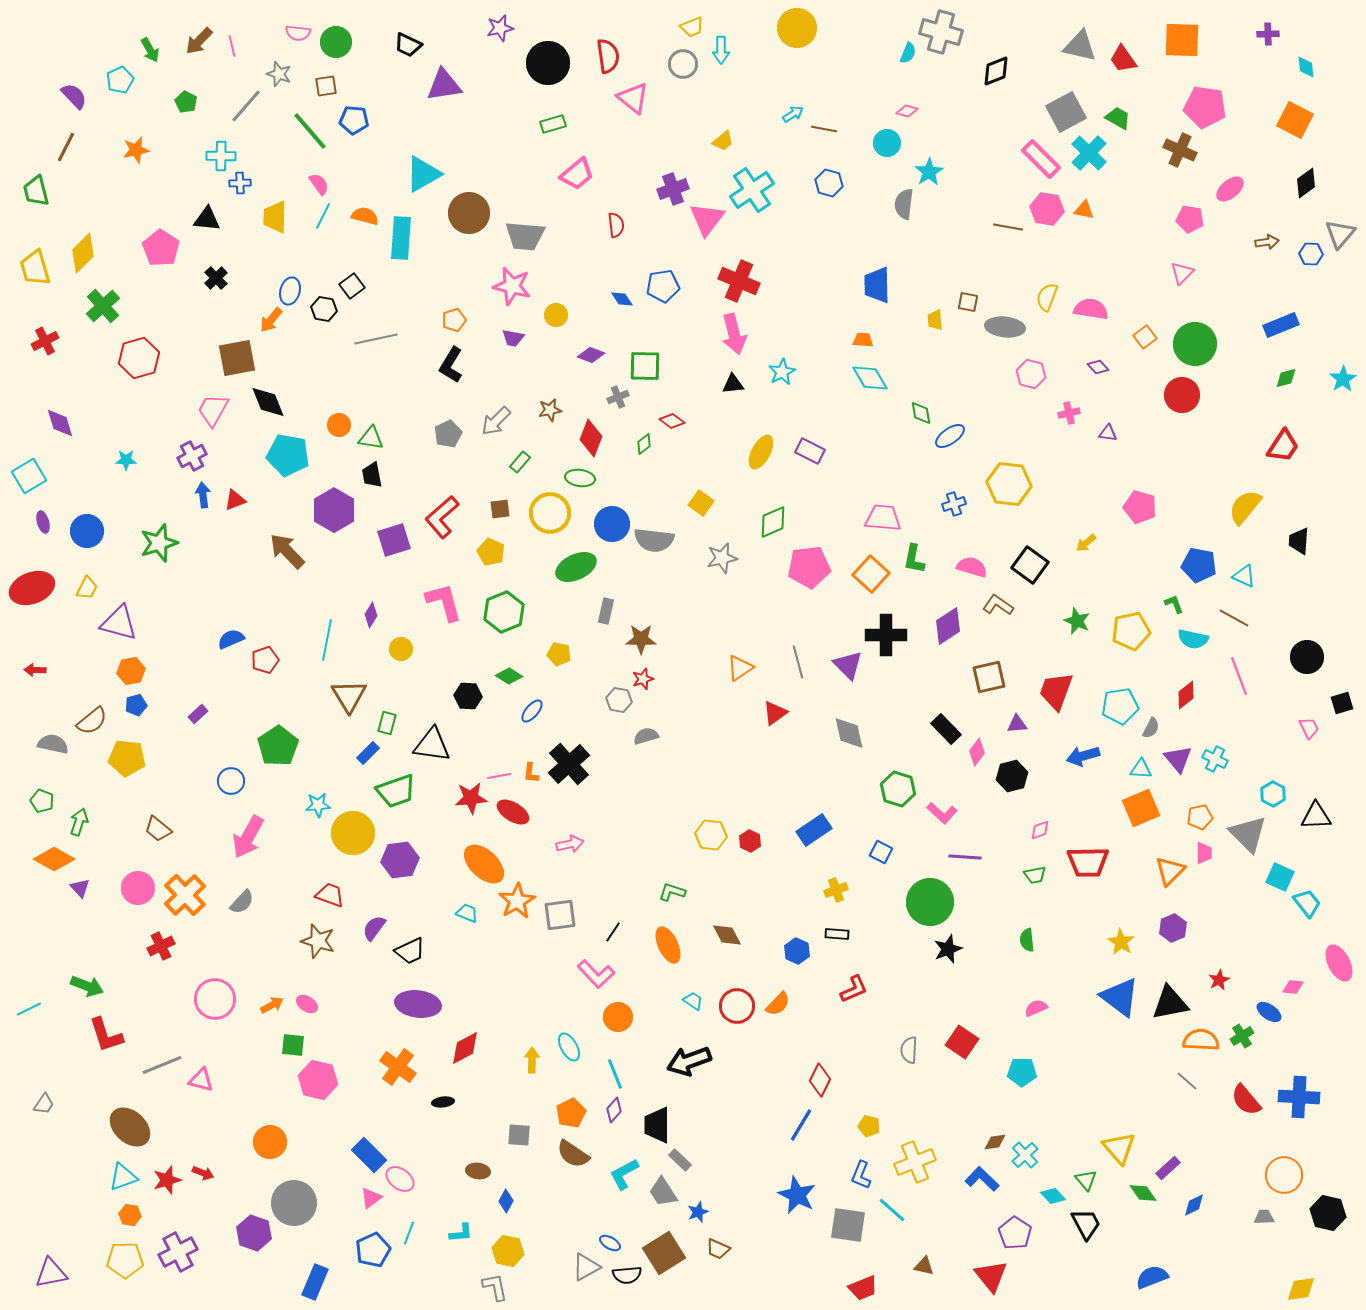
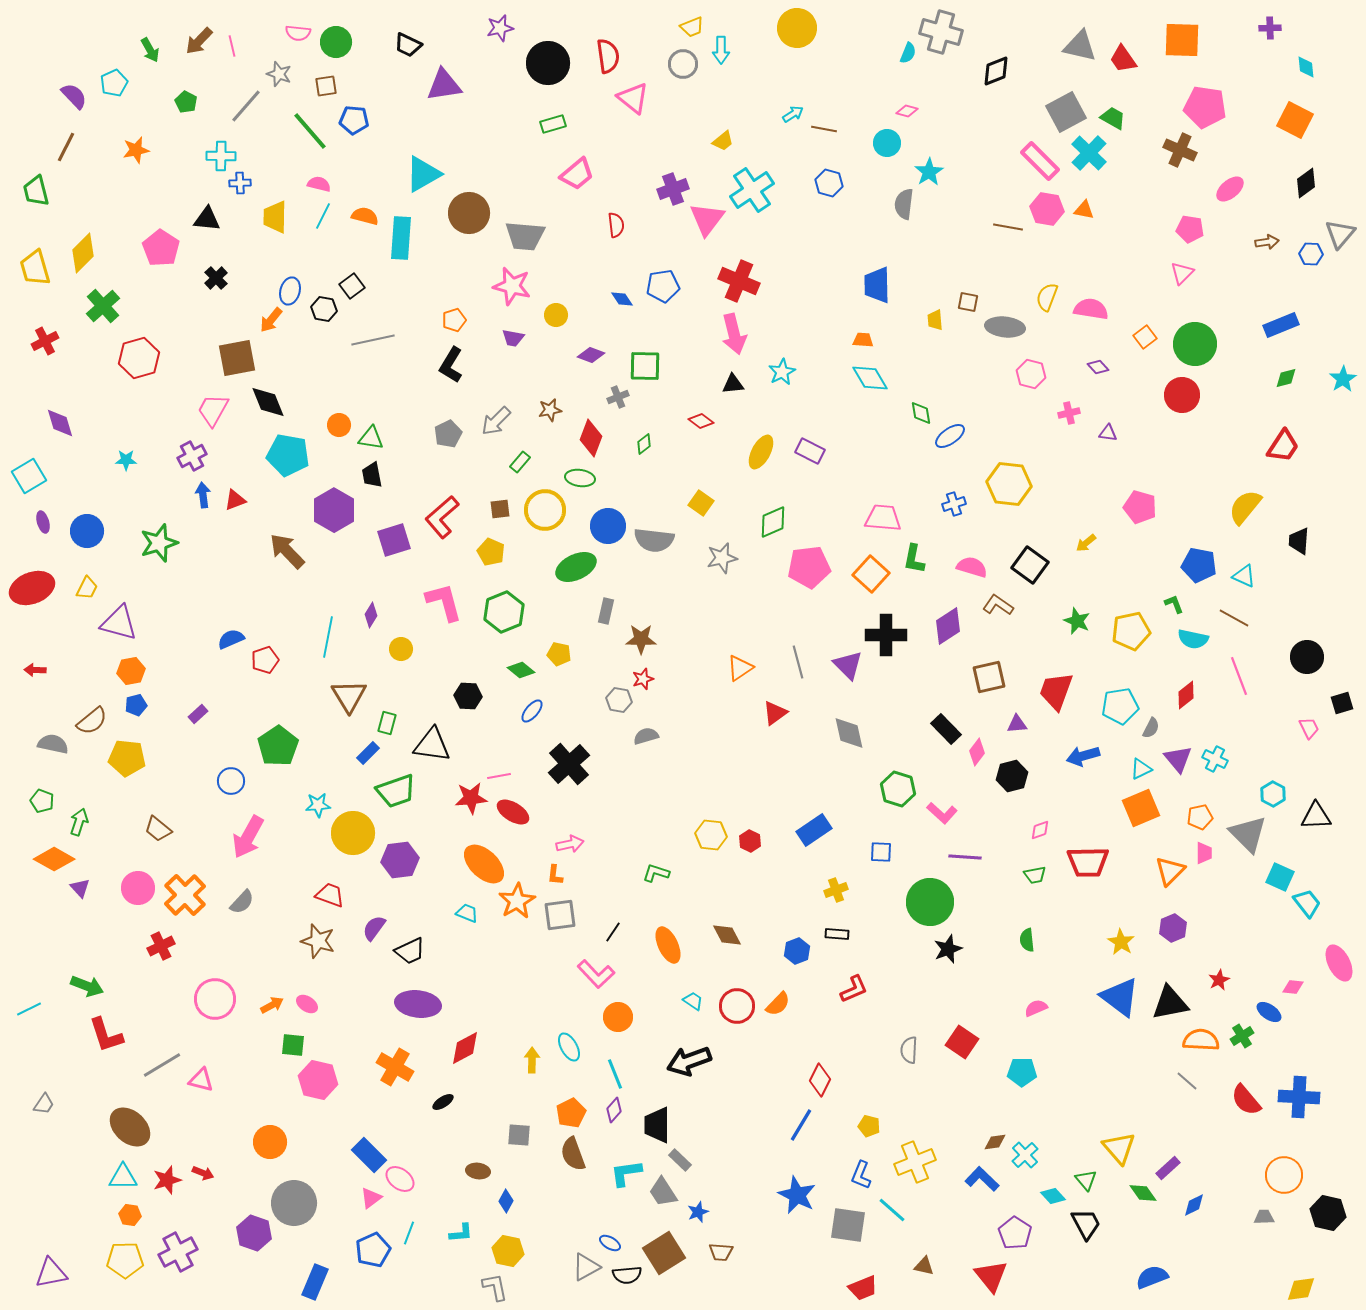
purple cross at (1268, 34): moved 2 px right, 6 px up
cyan pentagon at (120, 80): moved 6 px left, 3 px down
green trapezoid at (1118, 118): moved 5 px left
pink rectangle at (1041, 159): moved 1 px left, 2 px down
pink semicircle at (319, 184): rotated 40 degrees counterclockwise
pink pentagon at (1190, 219): moved 10 px down
gray line at (376, 339): moved 3 px left, 1 px down
red diamond at (672, 421): moved 29 px right
yellow circle at (550, 513): moved 5 px left, 3 px up
blue circle at (612, 524): moved 4 px left, 2 px down
cyan line at (327, 640): moved 1 px right, 3 px up
green diamond at (509, 676): moved 12 px right, 6 px up; rotated 8 degrees clockwise
cyan triangle at (1141, 769): rotated 30 degrees counterclockwise
orange L-shape at (531, 773): moved 24 px right, 102 px down
blue square at (881, 852): rotated 25 degrees counterclockwise
green L-shape at (672, 892): moved 16 px left, 19 px up
blue hexagon at (797, 951): rotated 15 degrees clockwise
gray line at (162, 1065): rotated 9 degrees counterclockwise
orange cross at (398, 1067): moved 3 px left; rotated 6 degrees counterclockwise
black ellipse at (443, 1102): rotated 25 degrees counterclockwise
brown semicircle at (573, 1154): rotated 36 degrees clockwise
cyan L-shape at (624, 1174): moved 2 px right, 1 px up; rotated 20 degrees clockwise
cyan triangle at (123, 1177): rotated 20 degrees clockwise
brown trapezoid at (718, 1249): moved 3 px right, 3 px down; rotated 20 degrees counterclockwise
